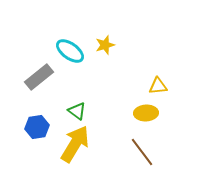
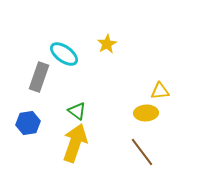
yellow star: moved 2 px right, 1 px up; rotated 12 degrees counterclockwise
cyan ellipse: moved 6 px left, 3 px down
gray rectangle: rotated 32 degrees counterclockwise
yellow triangle: moved 2 px right, 5 px down
blue hexagon: moved 9 px left, 4 px up
yellow arrow: moved 1 px up; rotated 12 degrees counterclockwise
